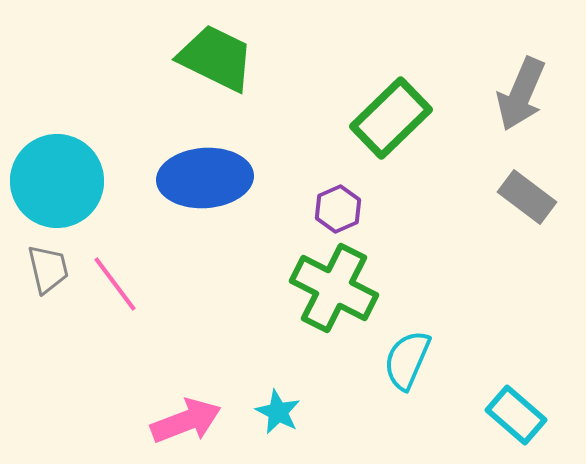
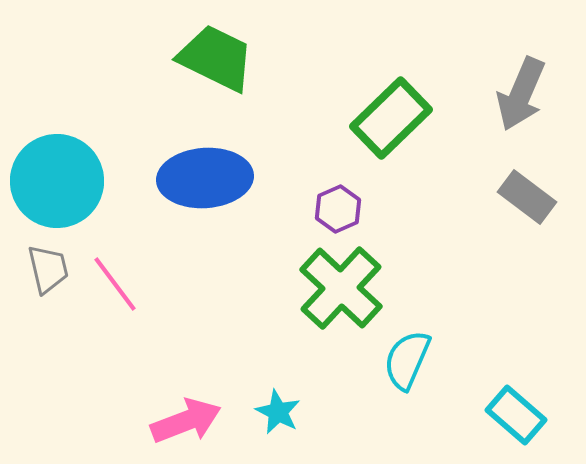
green cross: moved 7 px right; rotated 16 degrees clockwise
